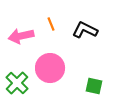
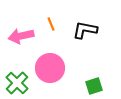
black L-shape: rotated 15 degrees counterclockwise
green square: rotated 30 degrees counterclockwise
